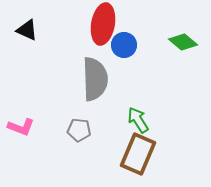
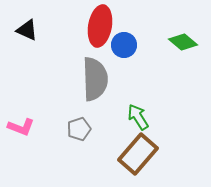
red ellipse: moved 3 px left, 2 px down
green arrow: moved 3 px up
gray pentagon: moved 1 px up; rotated 25 degrees counterclockwise
brown rectangle: rotated 18 degrees clockwise
